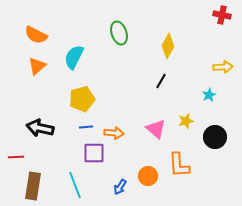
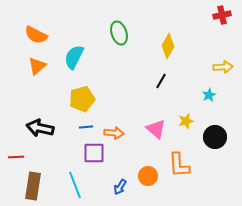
red cross: rotated 24 degrees counterclockwise
